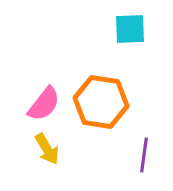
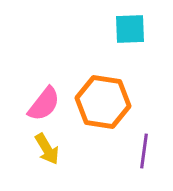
orange hexagon: moved 2 px right
purple line: moved 4 px up
